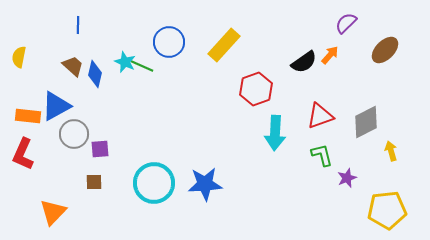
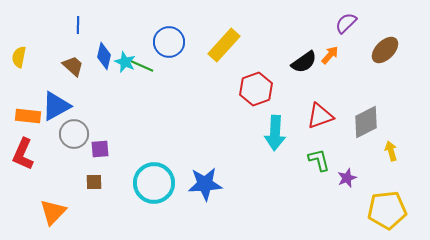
blue diamond: moved 9 px right, 18 px up
green L-shape: moved 3 px left, 5 px down
